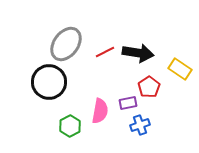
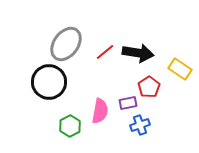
red line: rotated 12 degrees counterclockwise
